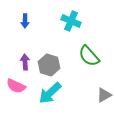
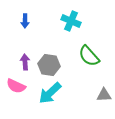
gray hexagon: rotated 10 degrees counterclockwise
gray triangle: rotated 28 degrees clockwise
